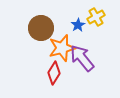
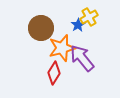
yellow cross: moved 7 px left
